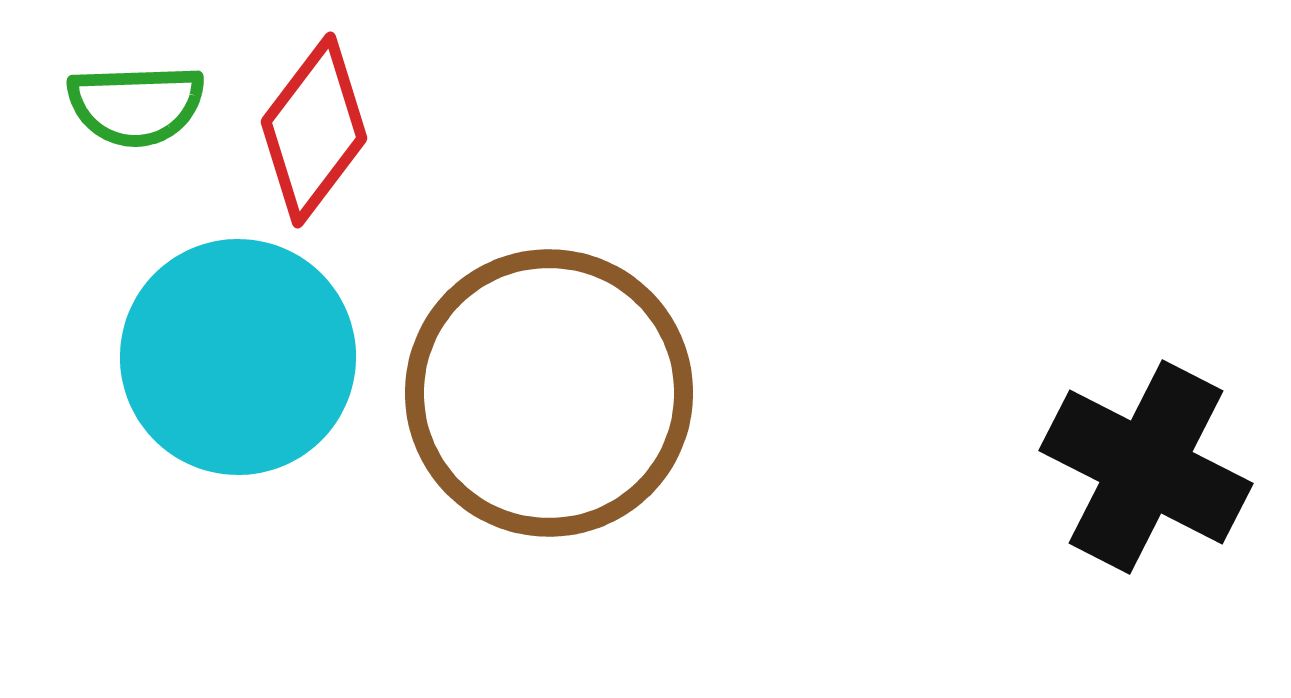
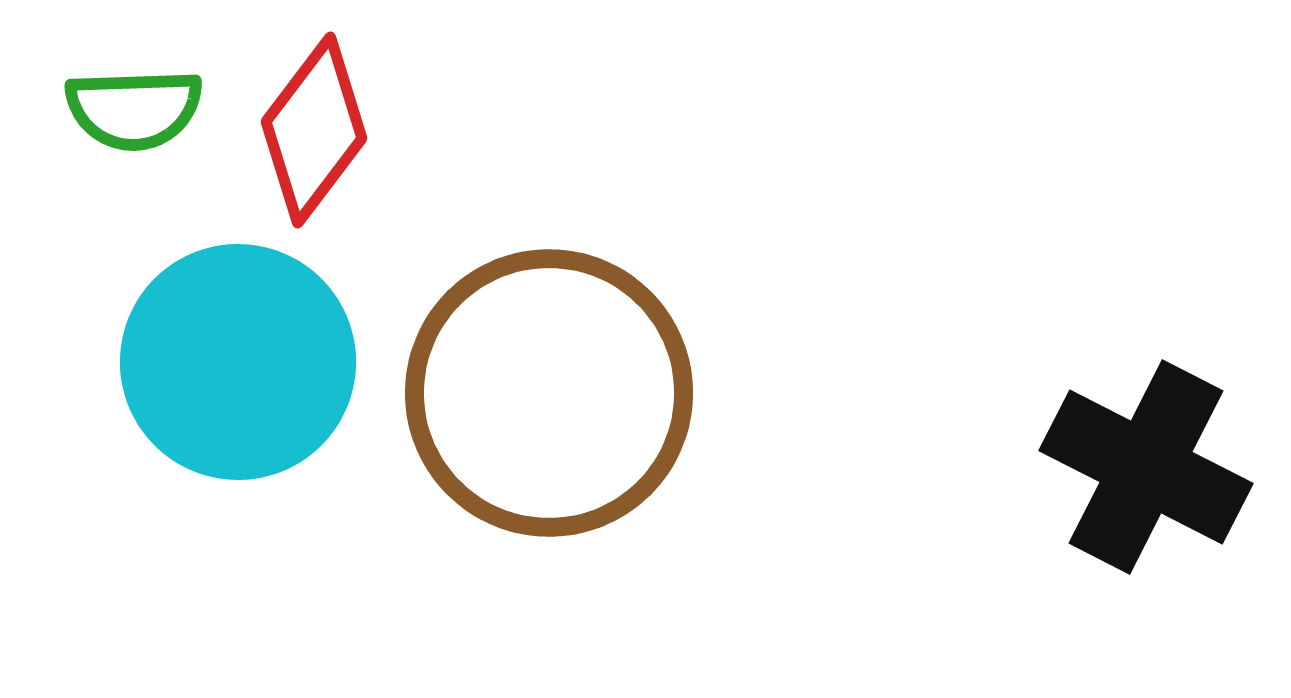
green semicircle: moved 2 px left, 4 px down
cyan circle: moved 5 px down
